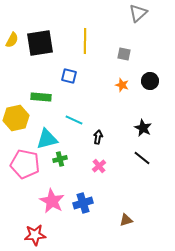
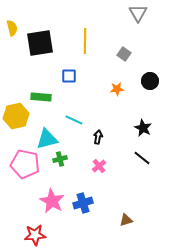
gray triangle: rotated 18 degrees counterclockwise
yellow semicircle: moved 12 px up; rotated 42 degrees counterclockwise
gray square: rotated 24 degrees clockwise
blue square: rotated 14 degrees counterclockwise
orange star: moved 5 px left, 4 px down; rotated 24 degrees counterclockwise
yellow hexagon: moved 2 px up
